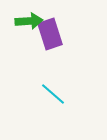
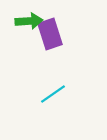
cyan line: rotated 76 degrees counterclockwise
